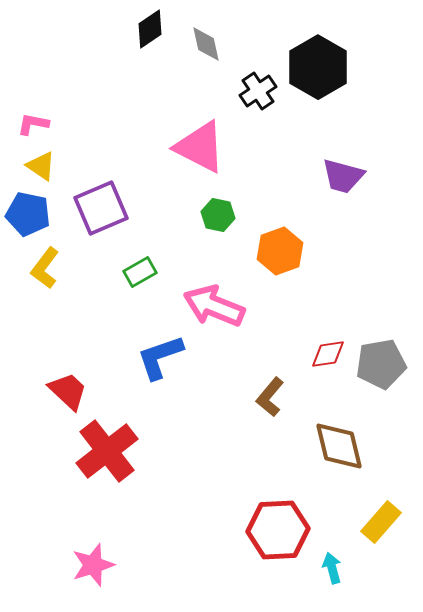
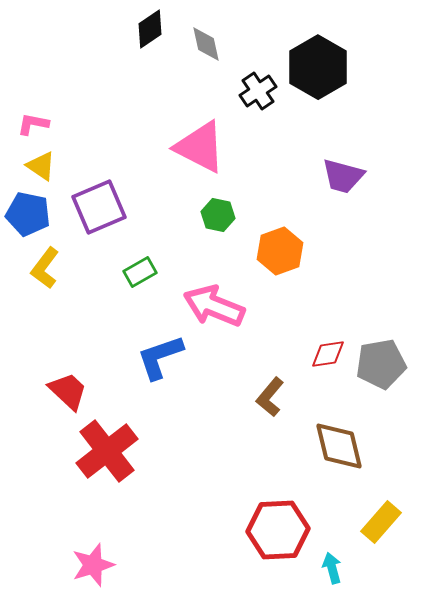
purple square: moved 2 px left, 1 px up
